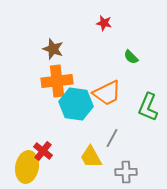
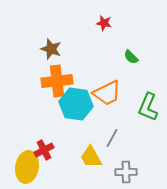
brown star: moved 2 px left
red cross: moved 1 px right, 1 px up; rotated 24 degrees clockwise
